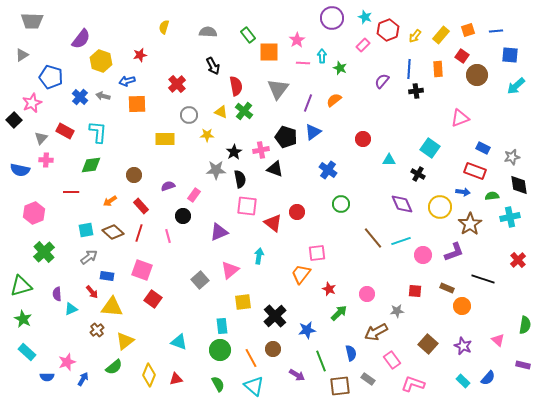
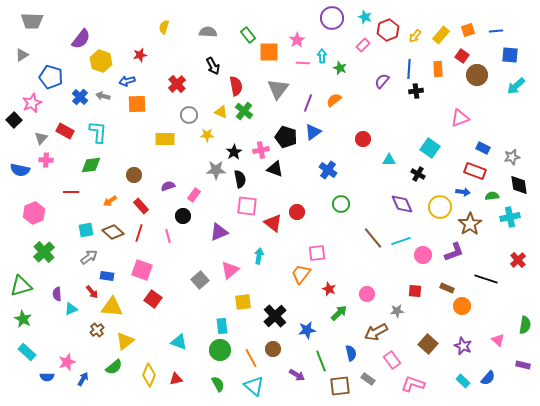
black line at (483, 279): moved 3 px right
